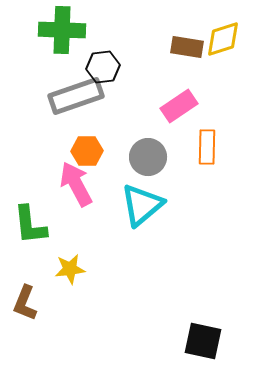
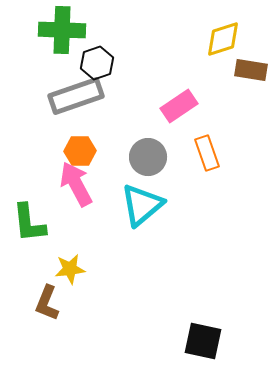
brown rectangle: moved 64 px right, 23 px down
black hexagon: moved 6 px left, 4 px up; rotated 12 degrees counterclockwise
orange rectangle: moved 6 px down; rotated 20 degrees counterclockwise
orange hexagon: moved 7 px left
green L-shape: moved 1 px left, 2 px up
brown L-shape: moved 22 px right
